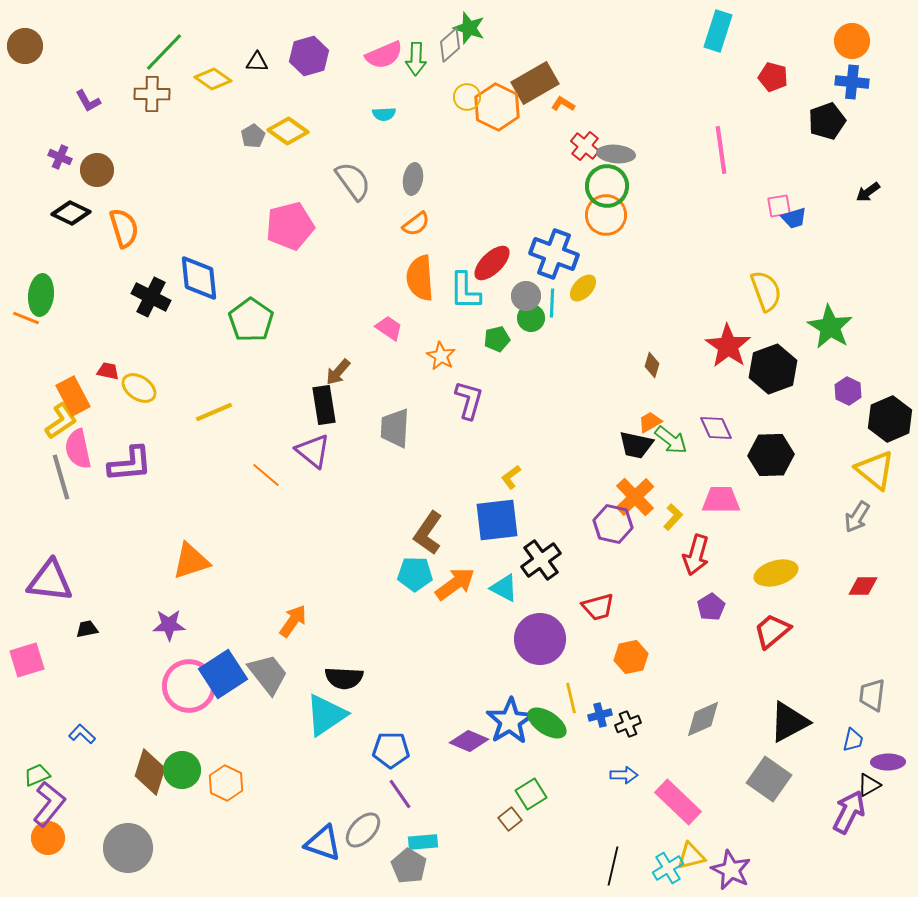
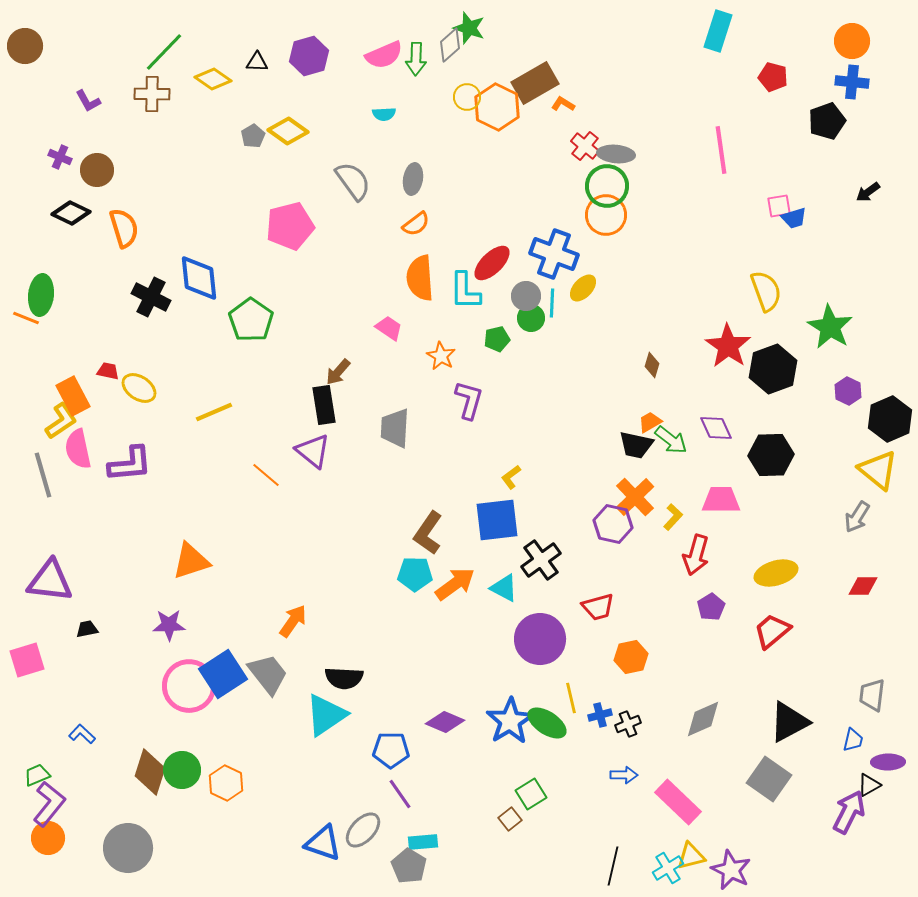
yellow triangle at (875, 470): moved 3 px right
gray line at (61, 477): moved 18 px left, 2 px up
purple diamond at (469, 741): moved 24 px left, 19 px up
